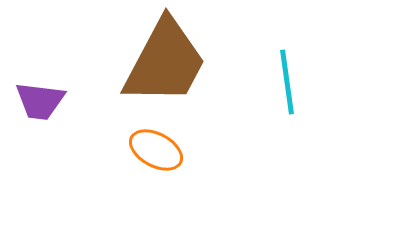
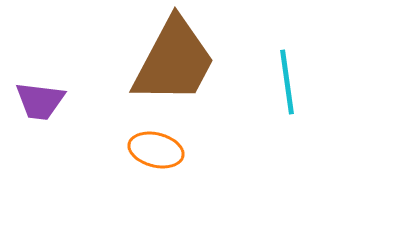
brown trapezoid: moved 9 px right, 1 px up
orange ellipse: rotated 14 degrees counterclockwise
